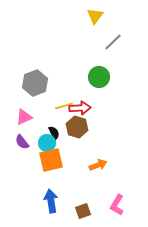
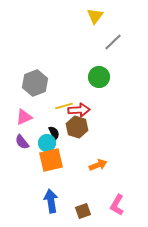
red arrow: moved 1 px left, 2 px down
